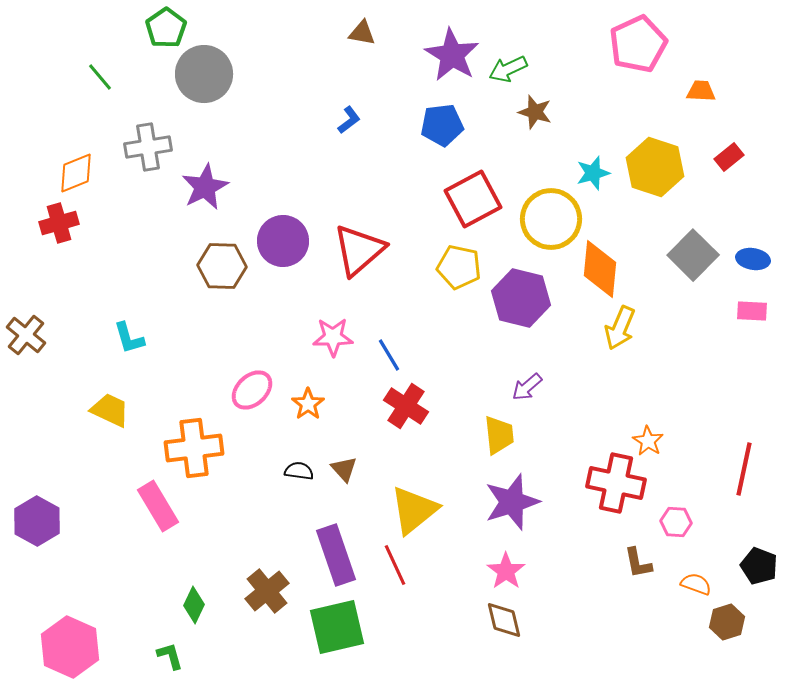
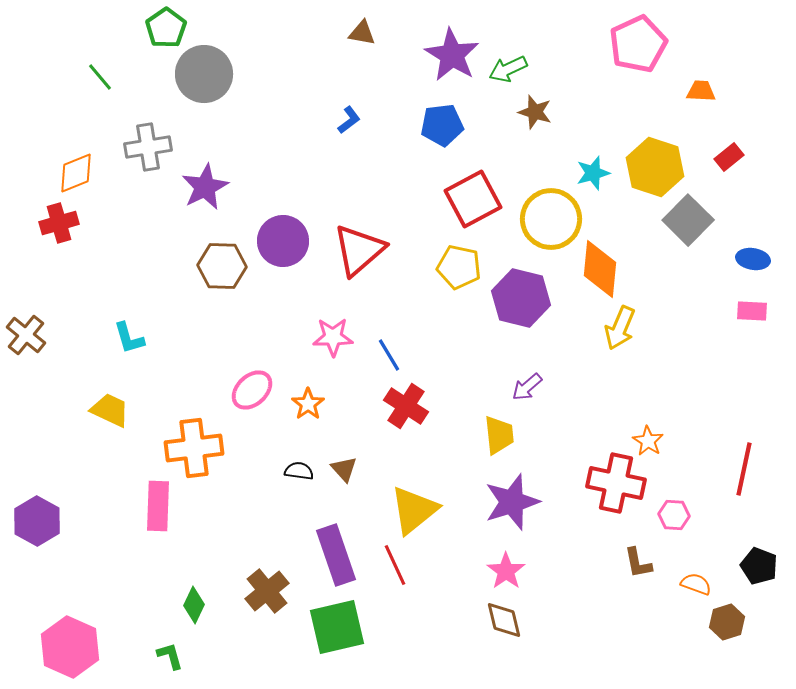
gray square at (693, 255): moved 5 px left, 35 px up
pink rectangle at (158, 506): rotated 33 degrees clockwise
pink hexagon at (676, 522): moved 2 px left, 7 px up
